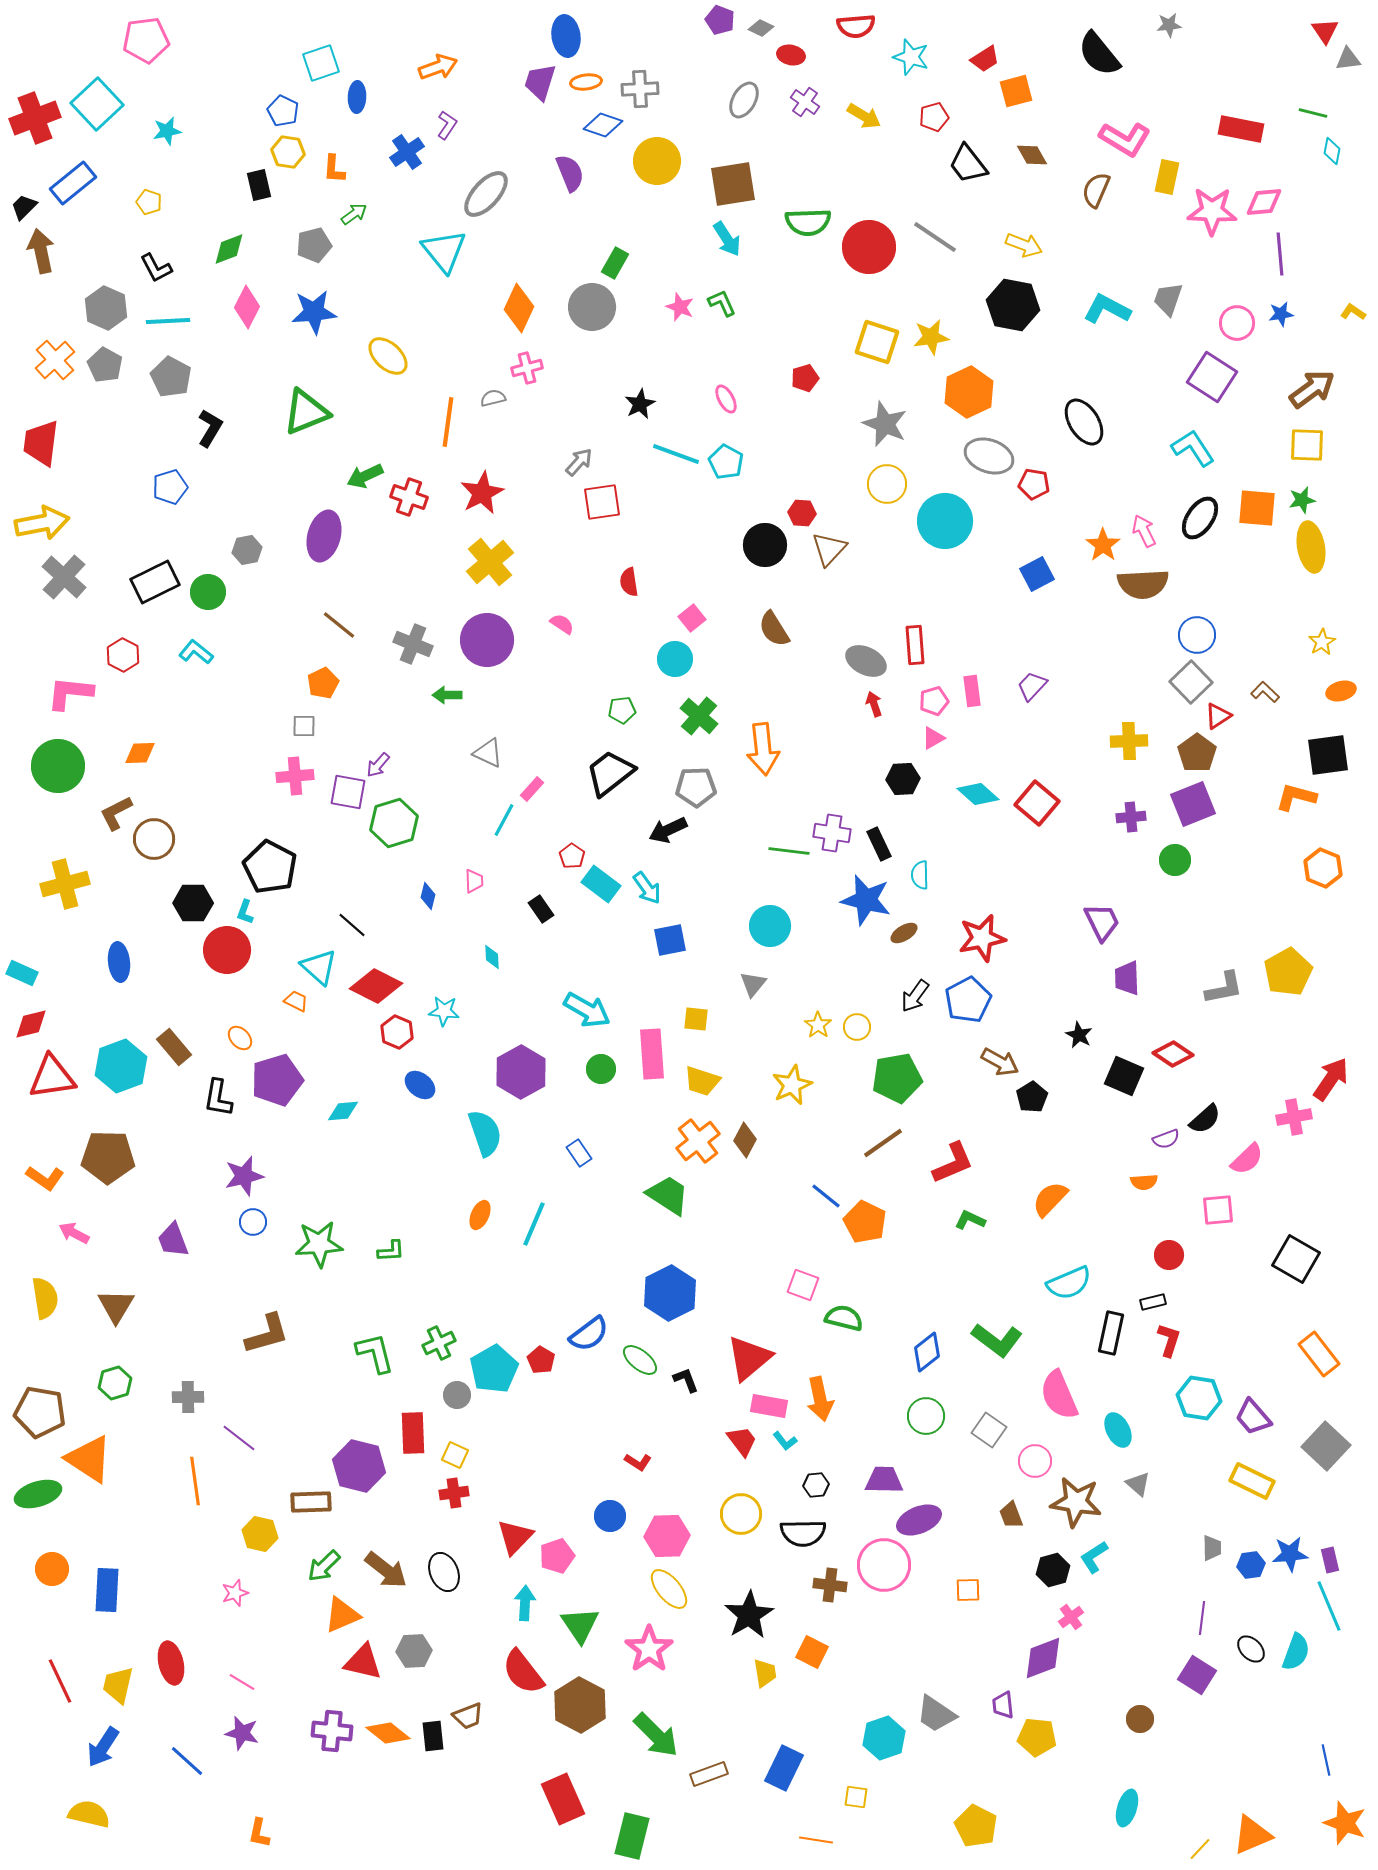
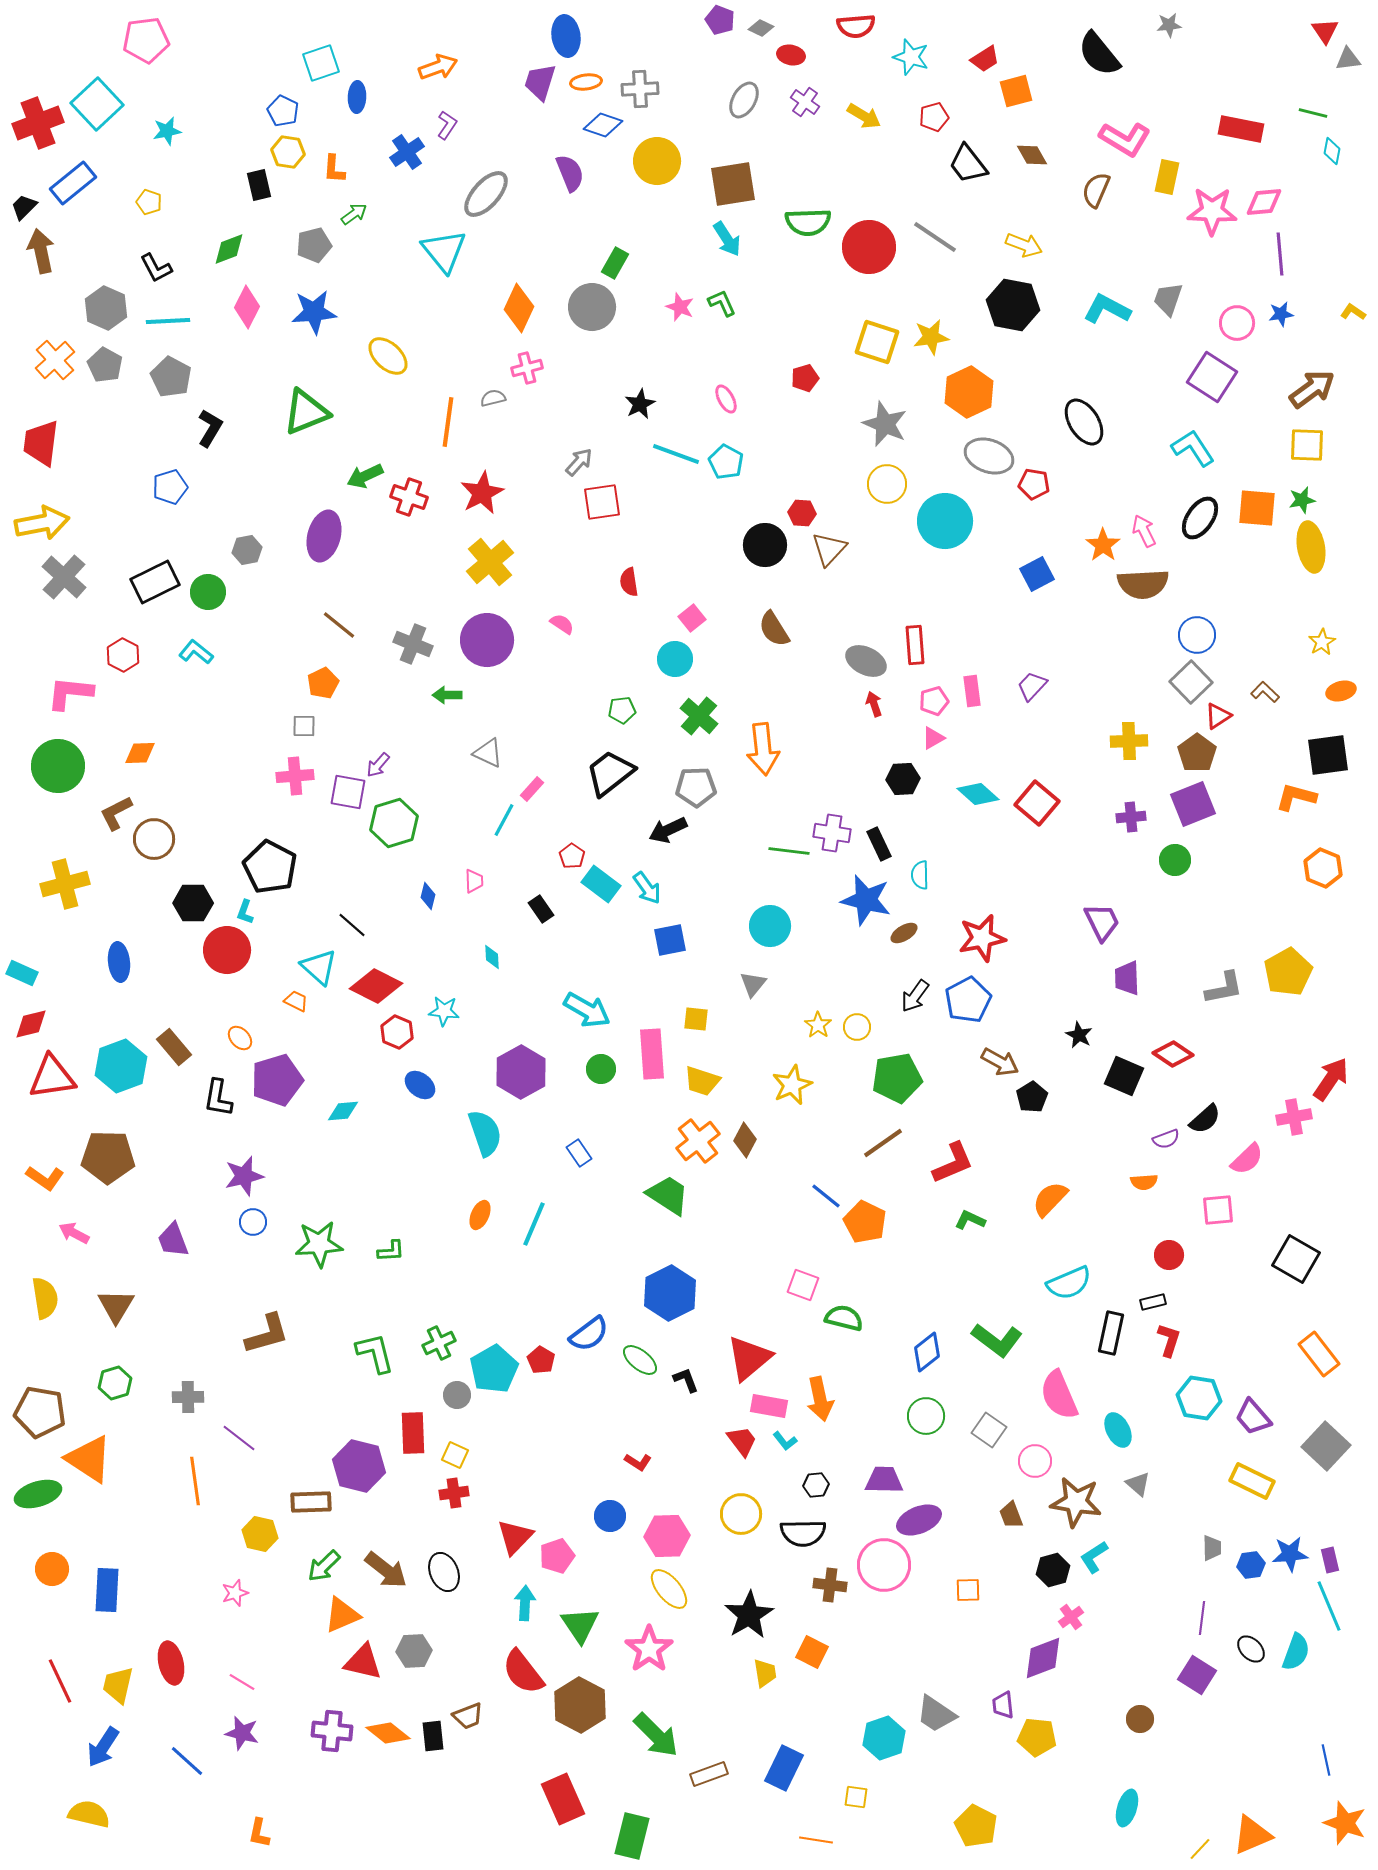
red cross at (35, 118): moved 3 px right, 5 px down
